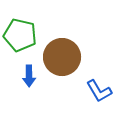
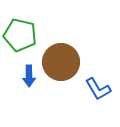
brown circle: moved 1 px left, 5 px down
blue L-shape: moved 1 px left, 2 px up
